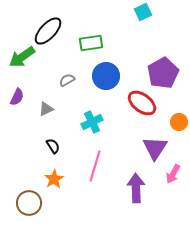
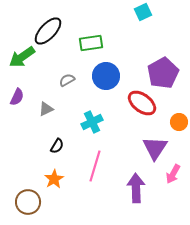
black semicircle: moved 4 px right; rotated 63 degrees clockwise
brown circle: moved 1 px left, 1 px up
